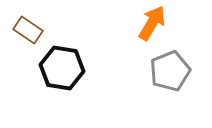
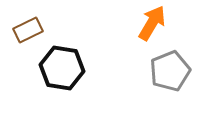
brown rectangle: rotated 60 degrees counterclockwise
